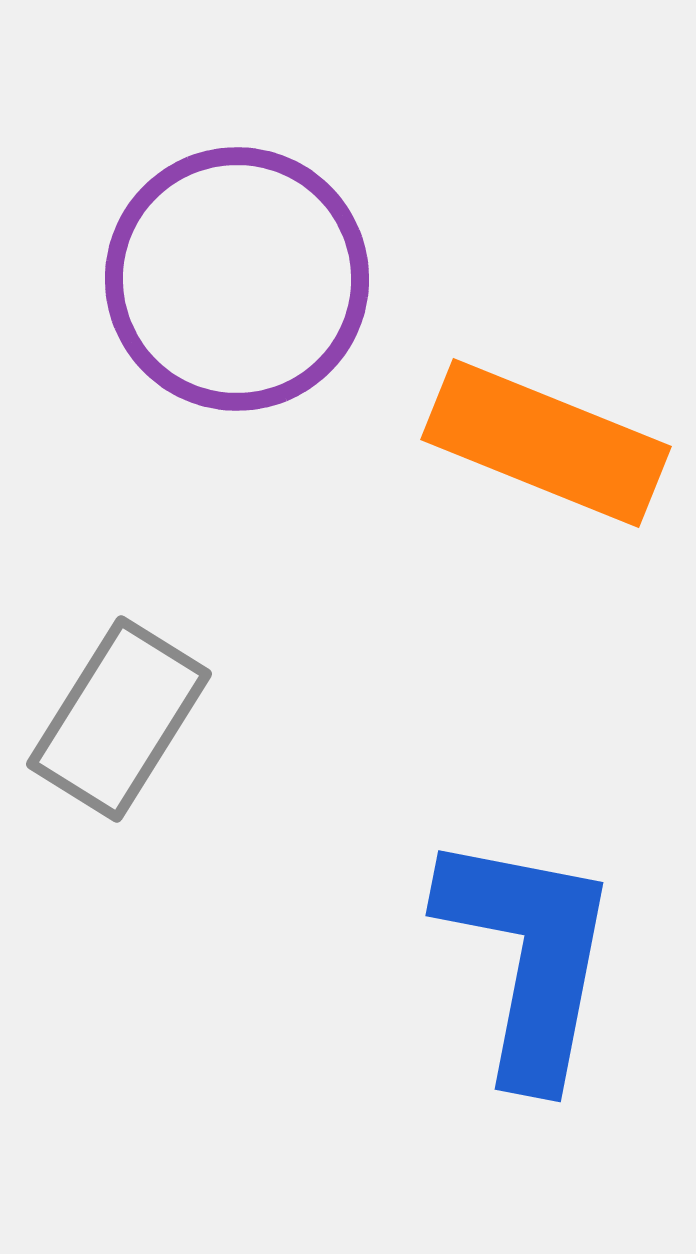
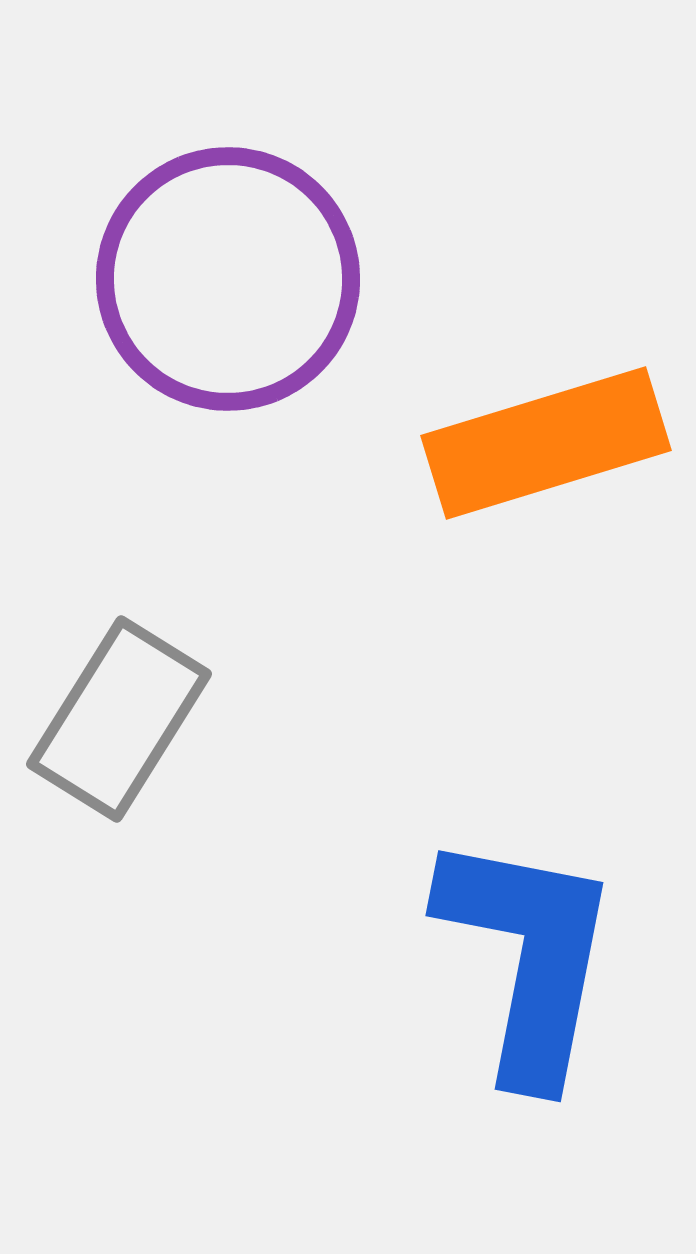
purple circle: moved 9 px left
orange rectangle: rotated 39 degrees counterclockwise
